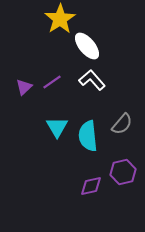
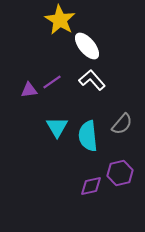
yellow star: moved 1 px down; rotated 8 degrees counterclockwise
purple triangle: moved 5 px right, 3 px down; rotated 36 degrees clockwise
purple hexagon: moved 3 px left, 1 px down
